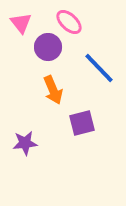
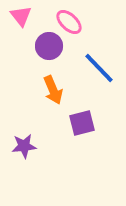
pink triangle: moved 7 px up
purple circle: moved 1 px right, 1 px up
purple star: moved 1 px left, 3 px down
